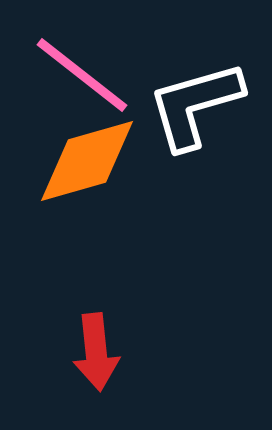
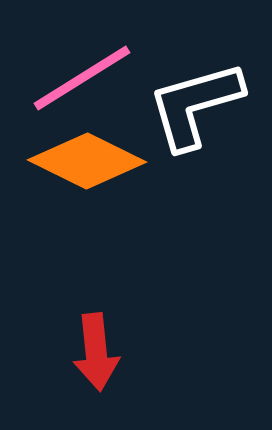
pink line: moved 3 px down; rotated 70 degrees counterclockwise
orange diamond: rotated 42 degrees clockwise
